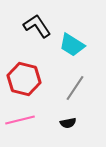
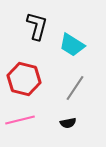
black L-shape: rotated 48 degrees clockwise
